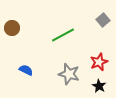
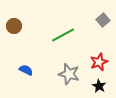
brown circle: moved 2 px right, 2 px up
